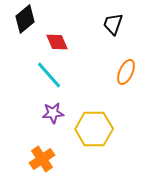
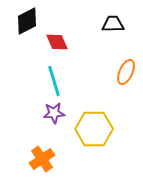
black diamond: moved 2 px right, 2 px down; rotated 12 degrees clockwise
black trapezoid: rotated 70 degrees clockwise
cyan line: moved 5 px right, 6 px down; rotated 24 degrees clockwise
purple star: moved 1 px right
